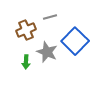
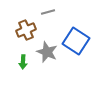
gray line: moved 2 px left, 5 px up
blue square: moved 1 px right; rotated 12 degrees counterclockwise
green arrow: moved 3 px left
